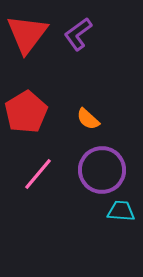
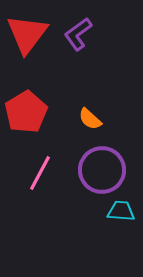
orange semicircle: moved 2 px right
pink line: moved 2 px right, 1 px up; rotated 12 degrees counterclockwise
